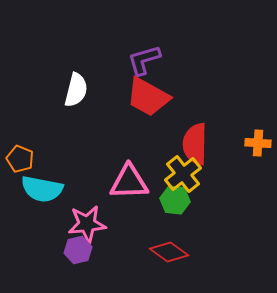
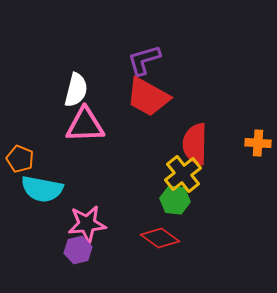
pink triangle: moved 44 px left, 57 px up
red diamond: moved 9 px left, 14 px up
